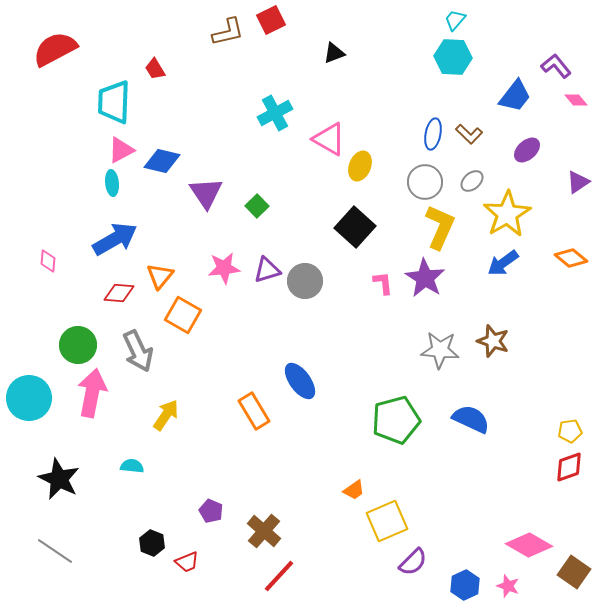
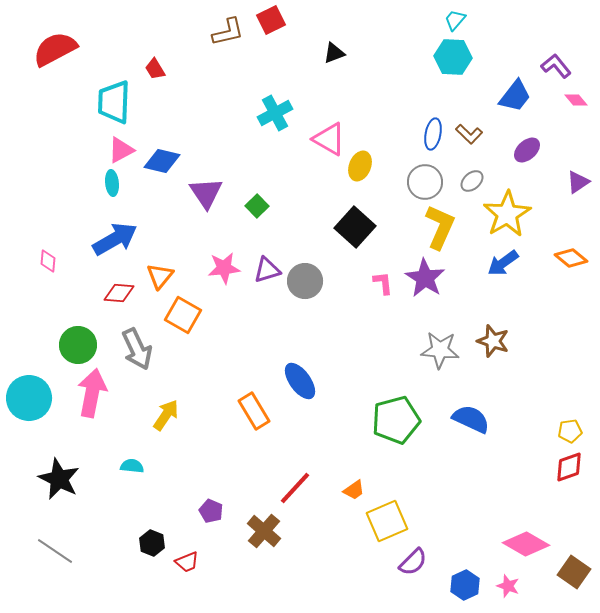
gray arrow at (138, 351): moved 1 px left, 2 px up
pink diamond at (529, 545): moved 3 px left, 1 px up
red line at (279, 576): moved 16 px right, 88 px up
